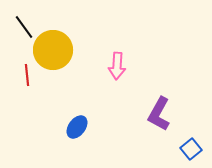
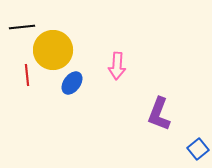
black line: moved 2 px left; rotated 60 degrees counterclockwise
purple L-shape: rotated 8 degrees counterclockwise
blue ellipse: moved 5 px left, 44 px up
blue square: moved 7 px right
